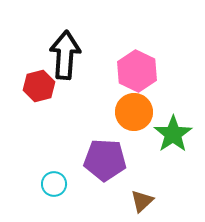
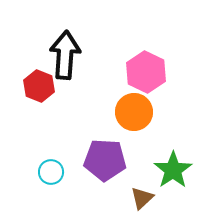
pink hexagon: moved 9 px right, 1 px down
red hexagon: rotated 24 degrees counterclockwise
green star: moved 36 px down
cyan circle: moved 3 px left, 12 px up
brown triangle: moved 3 px up
